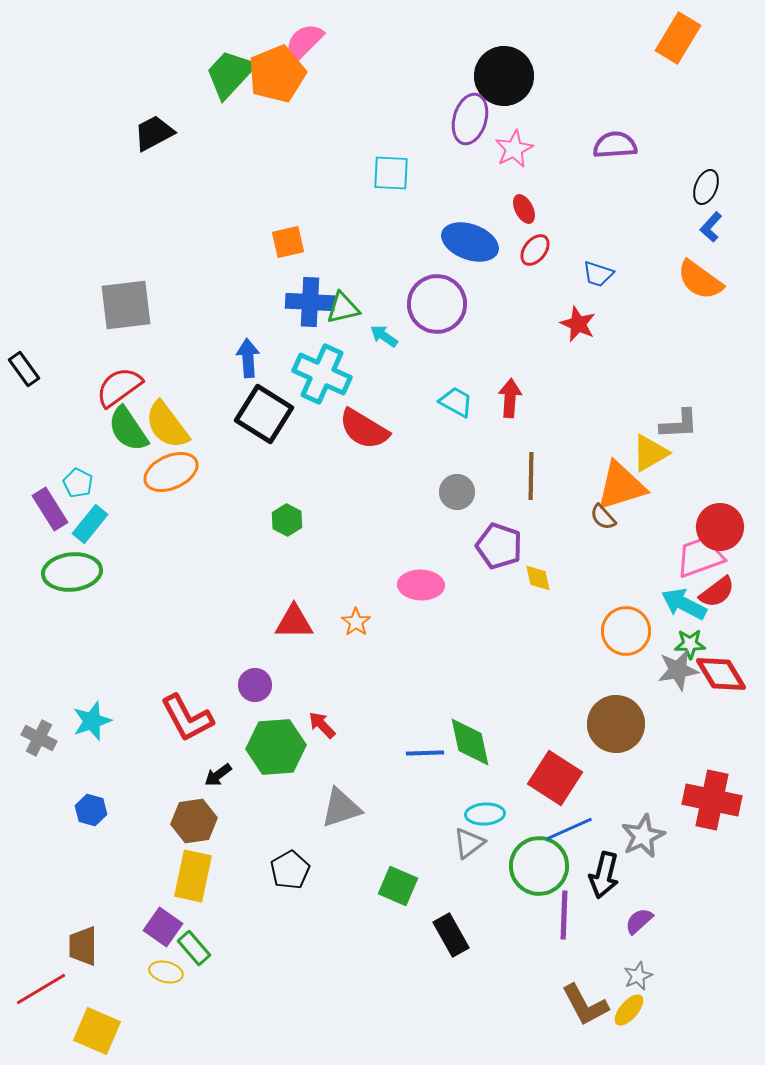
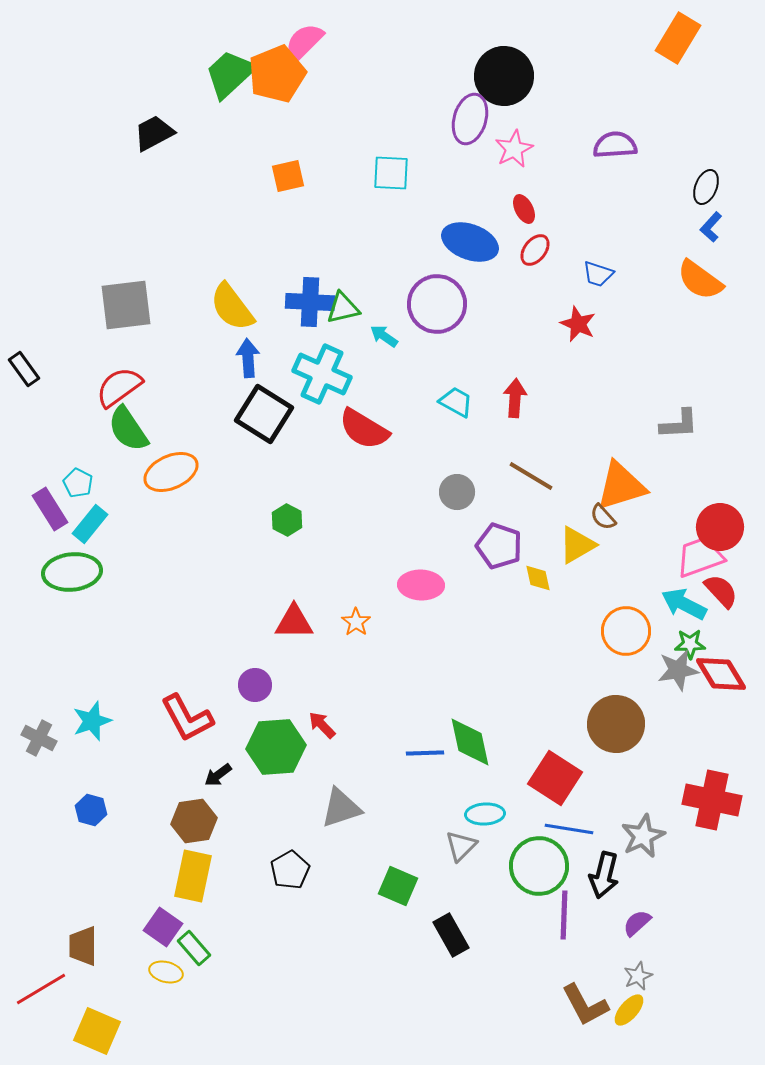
green trapezoid at (230, 74): rotated 4 degrees clockwise
orange square at (288, 242): moved 66 px up
red arrow at (510, 398): moved 5 px right
yellow semicircle at (167, 425): moved 65 px right, 118 px up
yellow triangle at (650, 453): moved 73 px left, 92 px down
brown line at (531, 476): rotated 60 degrees counterclockwise
red semicircle at (717, 592): moved 4 px right, 1 px up; rotated 96 degrees counterclockwise
blue line at (569, 829): rotated 33 degrees clockwise
gray triangle at (469, 843): moved 8 px left, 3 px down; rotated 8 degrees counterclockwise
purple semicircle at (639, 921): moved 2 px left, 2 px down
